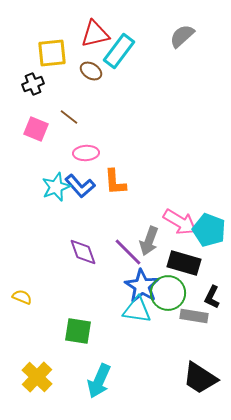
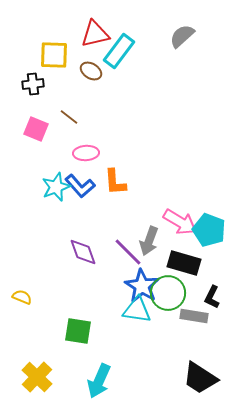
yellow square: moved 2 px right, 2 px down; rotated 8 degrees clockwise
black cross: rotated 15 degrees clockwise
